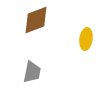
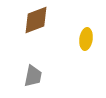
gray trapezoid: moved 1 px right, 4 px down
